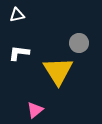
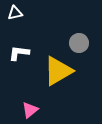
white triangle: moved 2 px left, 2 px up
yellow triangle: rotated 32 degrees clockwise
pink triangle: moved 5 px left
